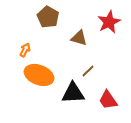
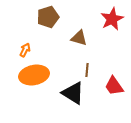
brown pentagon: rotated 25 degrees clockwise
red star: moved 3 px right, 3 px up
brown line: moved 1 px left, 1 px up; rotated 40 degrees counterclockwise
orange ellipse: moved 5 px left; rotated 32 degrees counterclockwise
black triangle: rotated 35 degrees clockwise
red trapezoid: moved 6 px right, 14 px up
